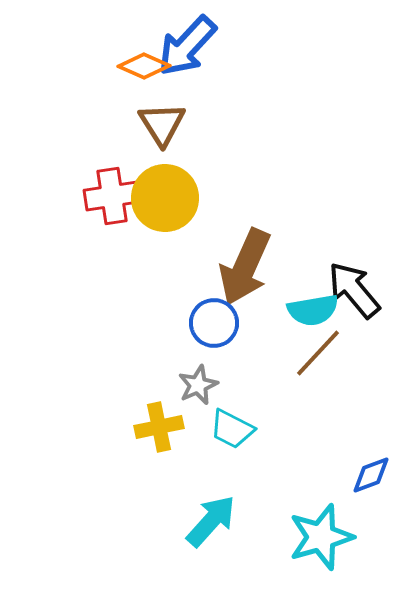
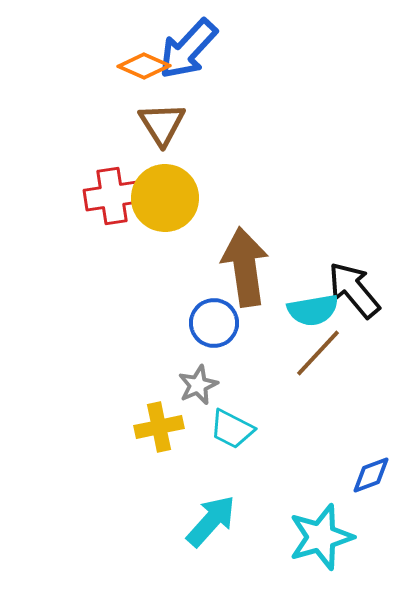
blue arrow: moved 1 px right, 3 px down
brown arrow: rotated 148 degrees clockwise
